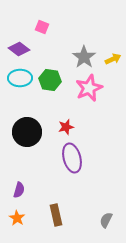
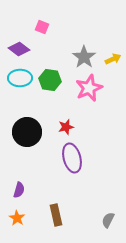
gray semicircle: moved 2 px right
